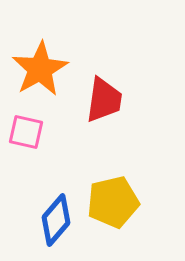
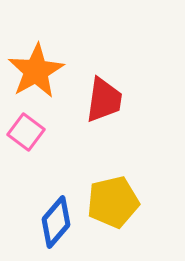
orange star: moved 4 px left, 2 px down
pink square: rotated 24 degrees clockwise
blue diamond: moved 2 px down
